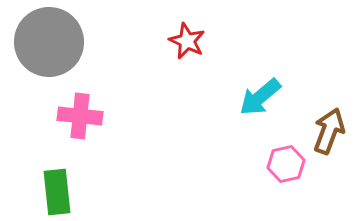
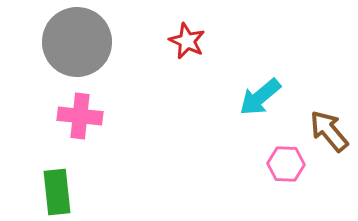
gray circle: moved 28 px right
brown arrow: rotated 60 degrees counterclockwise
pink hexagon: rotated 15 degrees clockwise
